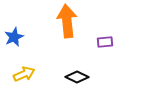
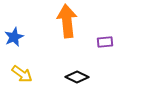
yellow arrow: moved 2 px left; rotated 60 degrees clockwise
